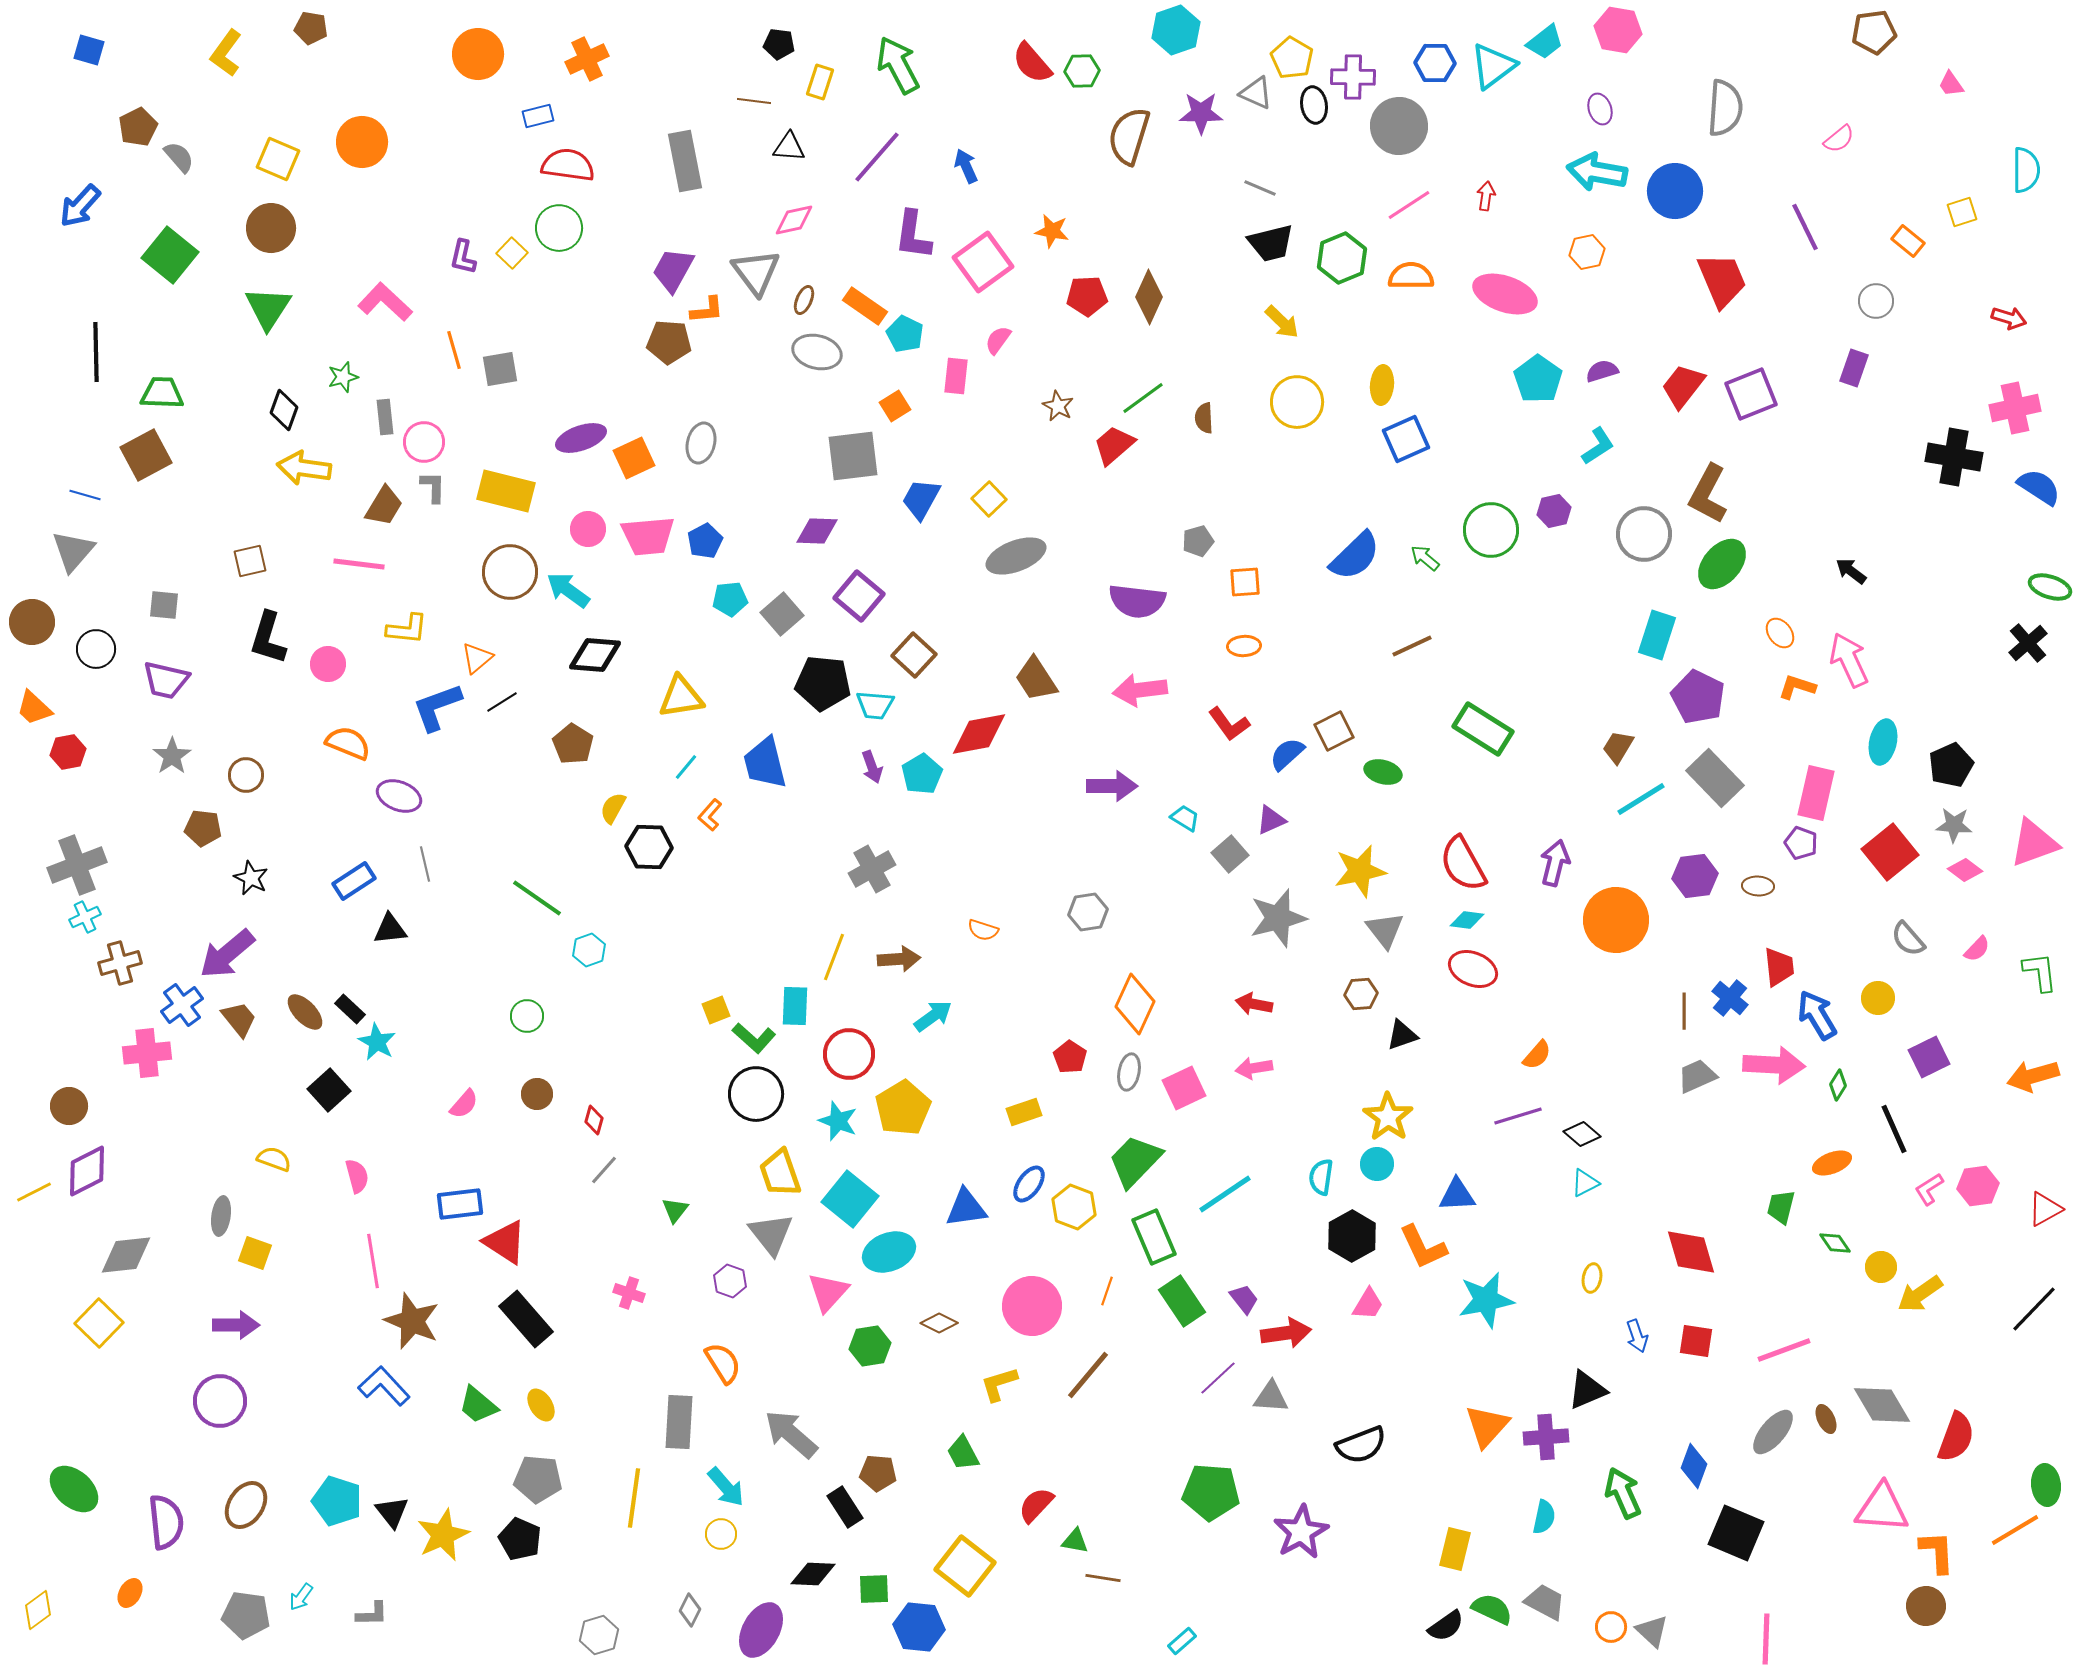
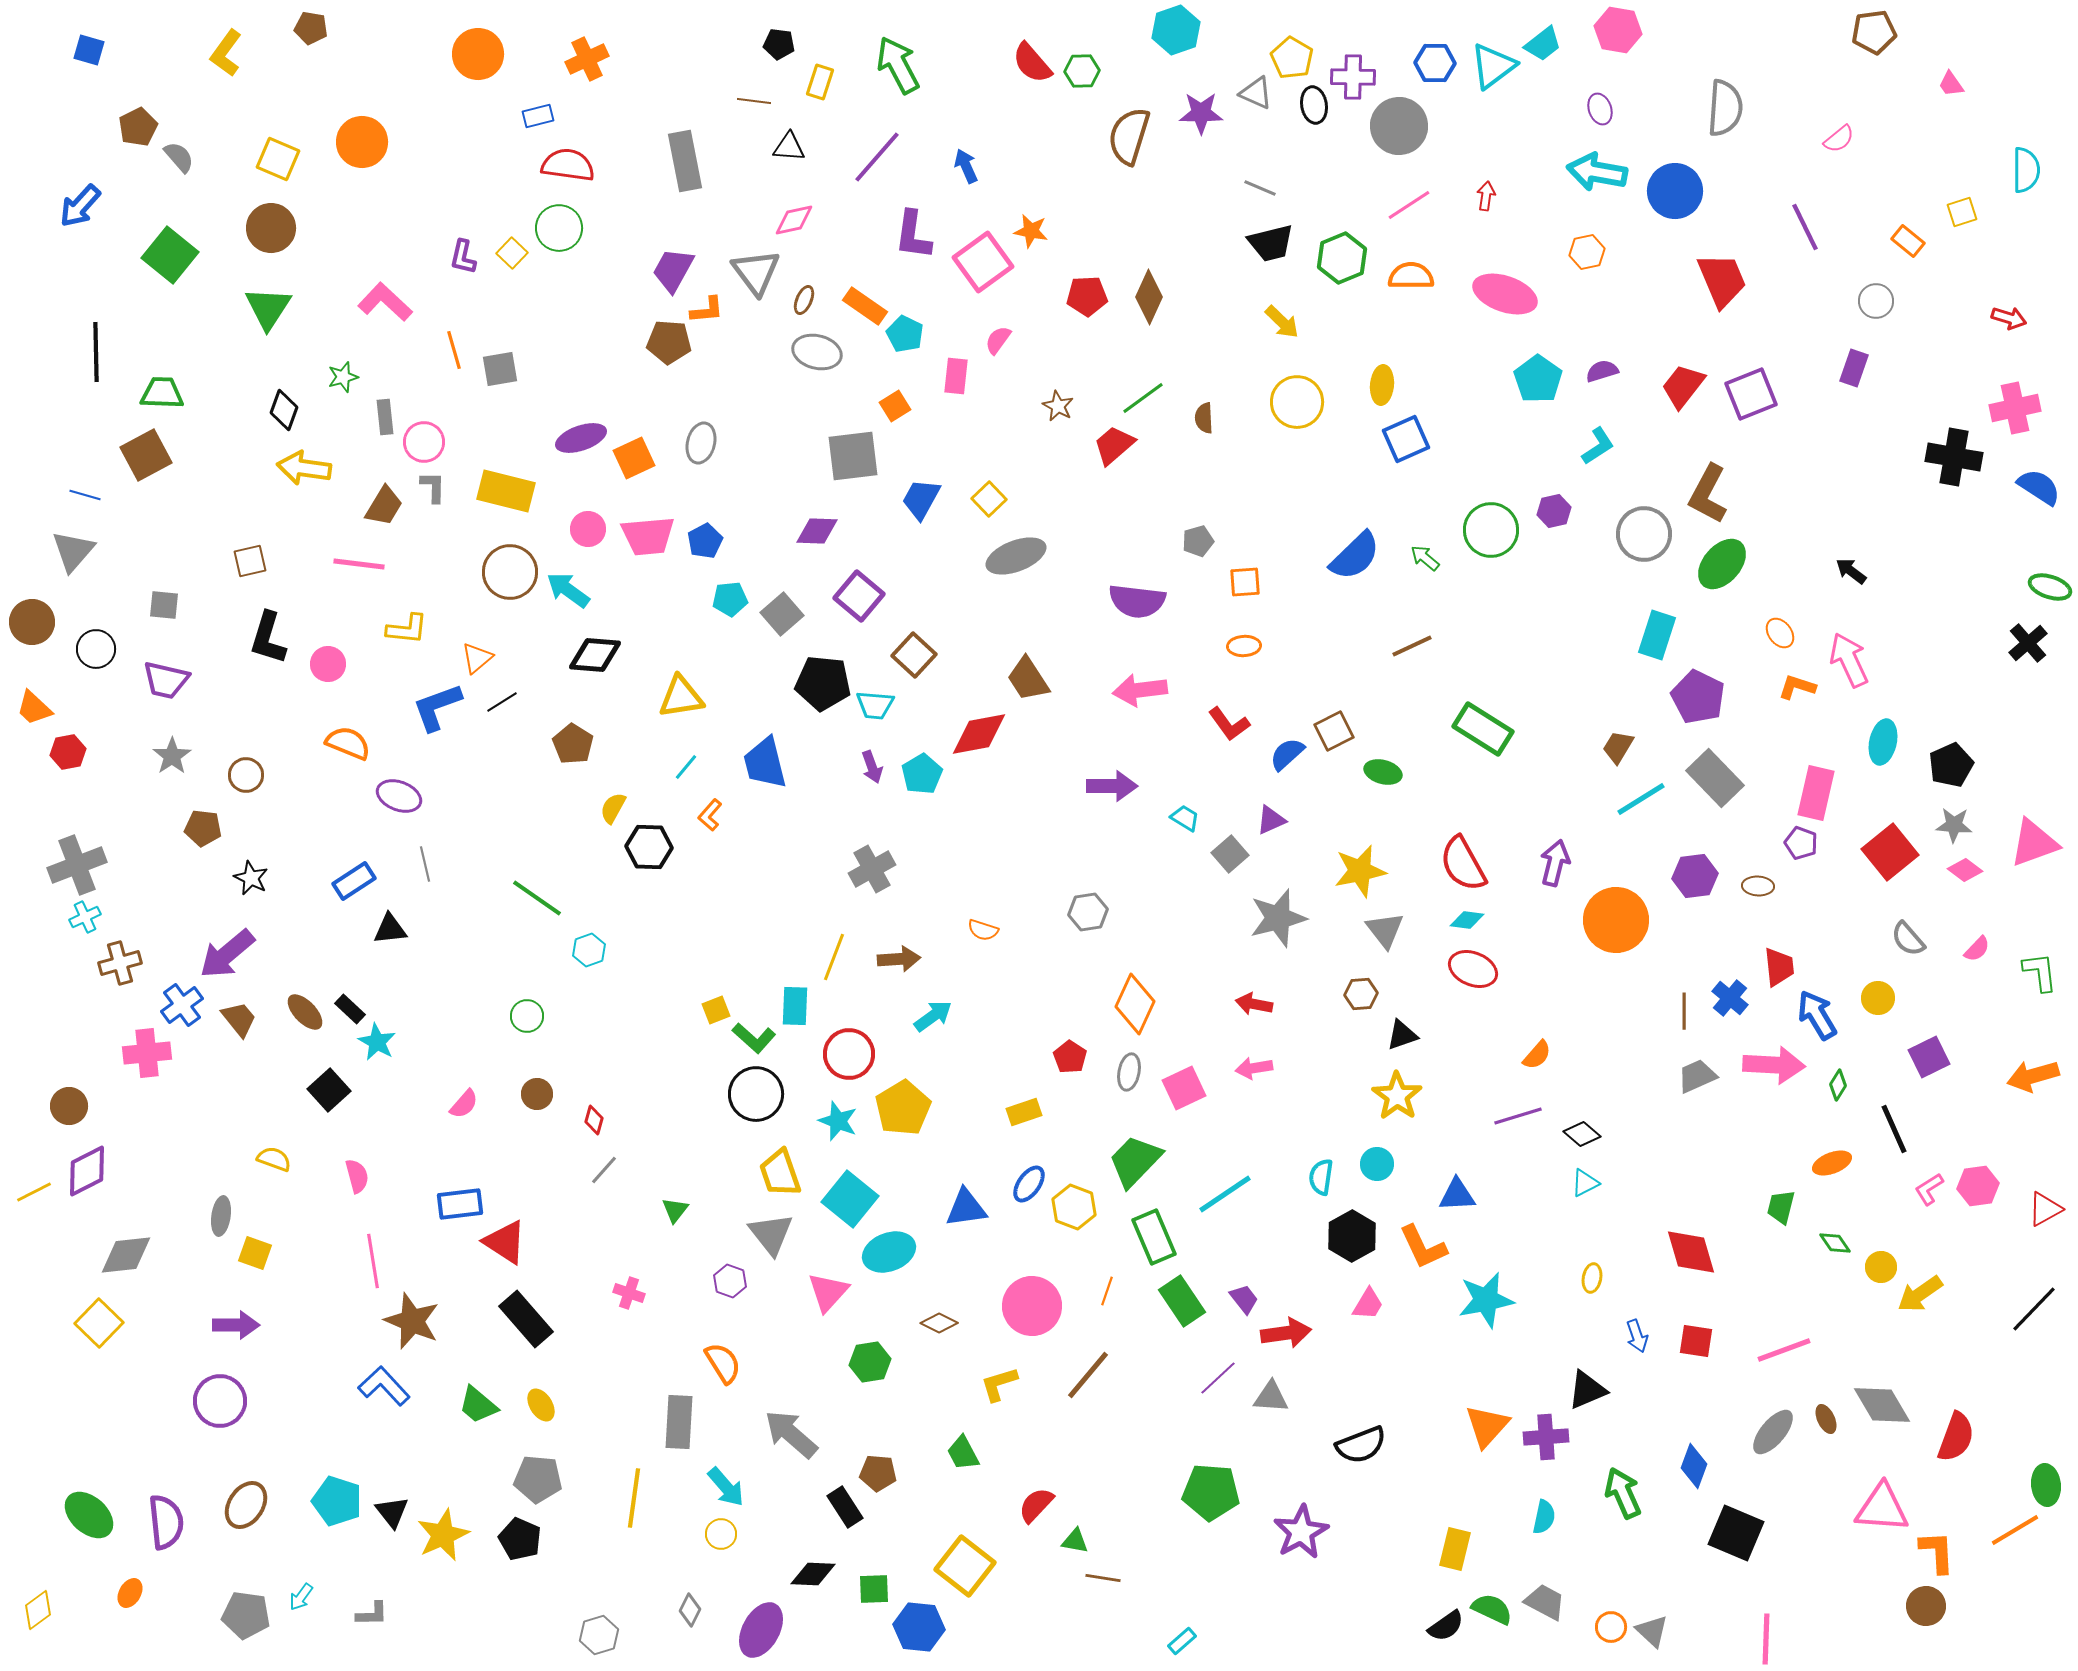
cyan trapezoid at (1545, 42): moved 2 px left, 2 px down
orange star at (1052, 231): moved 21 px left
brown trapezoid at (1036, 679): moved 8 px left
yellow star at (1388, 1117): moved 9 px right, 21 px up
green hexagon at (870, 1346): moved 16 px down
green ellipse at (74, 1489): moved 15 px right, 26 px down
